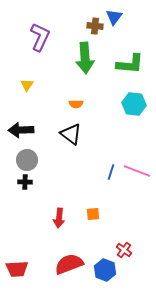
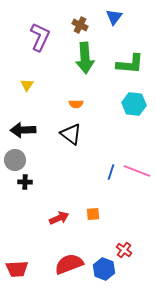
brown cross: moved 15 px left, 1 px up; rotated 21 degrees clockwise
black arrow: moved 2 px right
gray circle: moved 12 px left
red arrow: rotated 120 degrees counterclockwise
blue hexagon: moved 1 px left, 1 px up
